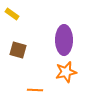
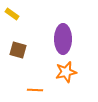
purple ellipse: moved 1 px left, 1 px up
